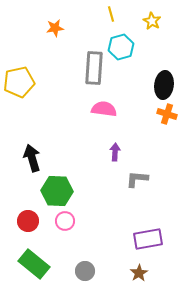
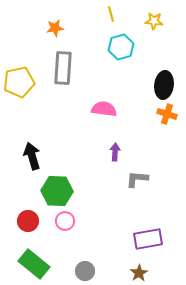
yellow star: moved 2 px right; rotated 24 degrees counterclockwise
gray rectangle: moved 31 px left
black arrow: moved 2 px up
